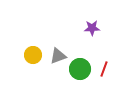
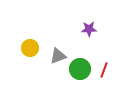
purple star: moved 3 px left, 1 px down
yellow circle: moved 3 px left, 7 px up
red line: moved 1 px down
